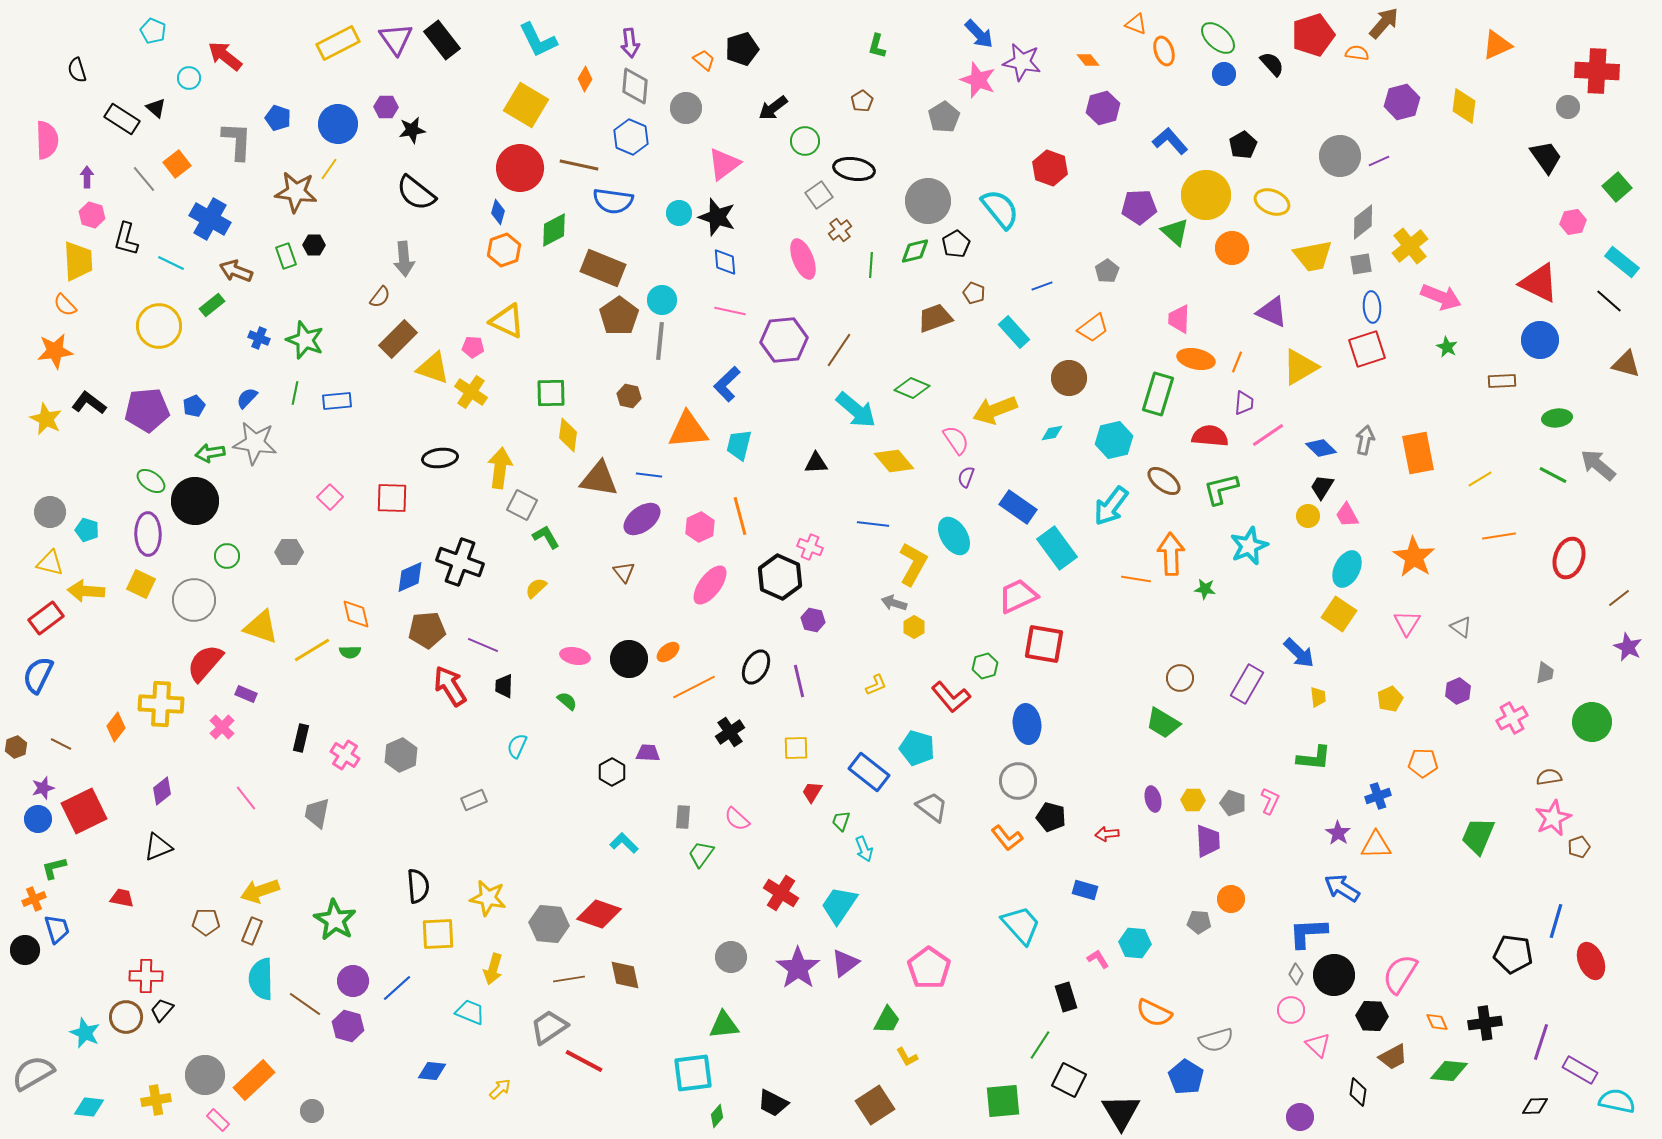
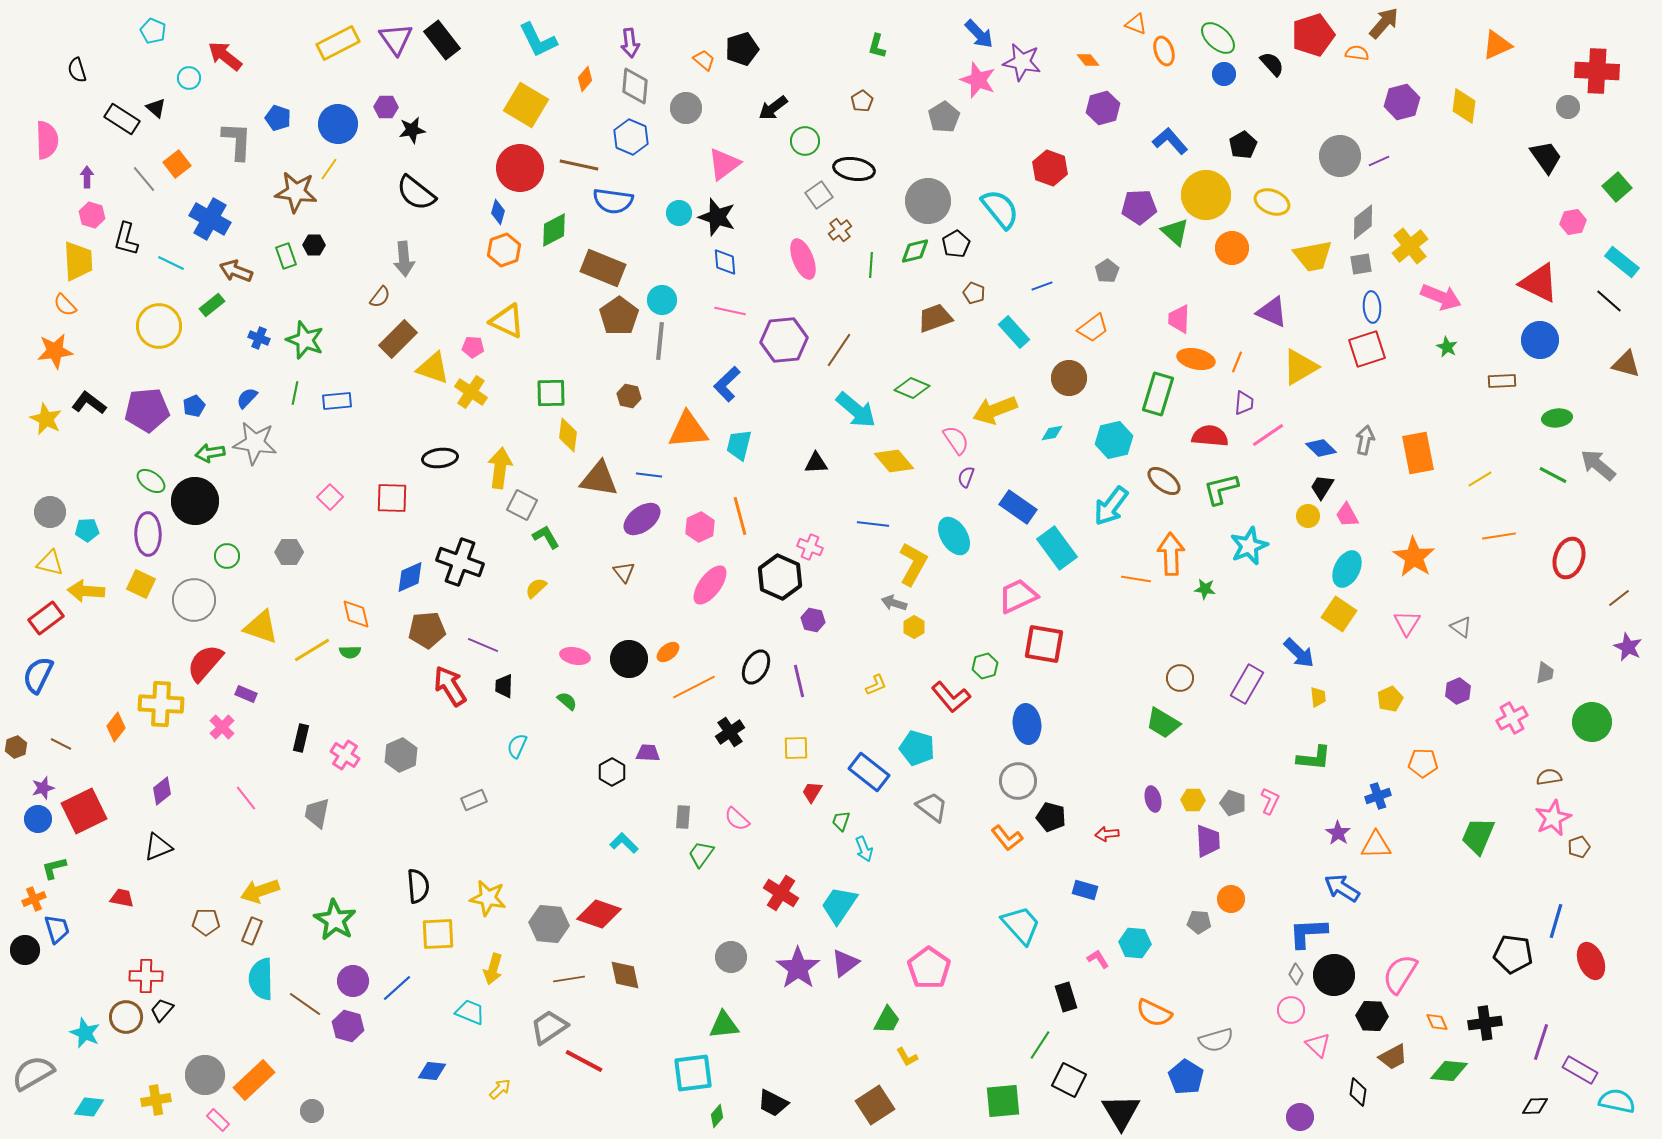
orange diamond at (585, 79): rotated 10 degrees clockwise
cyan pentagon at (87, 530): rotated 20 degrees counterclockwise
